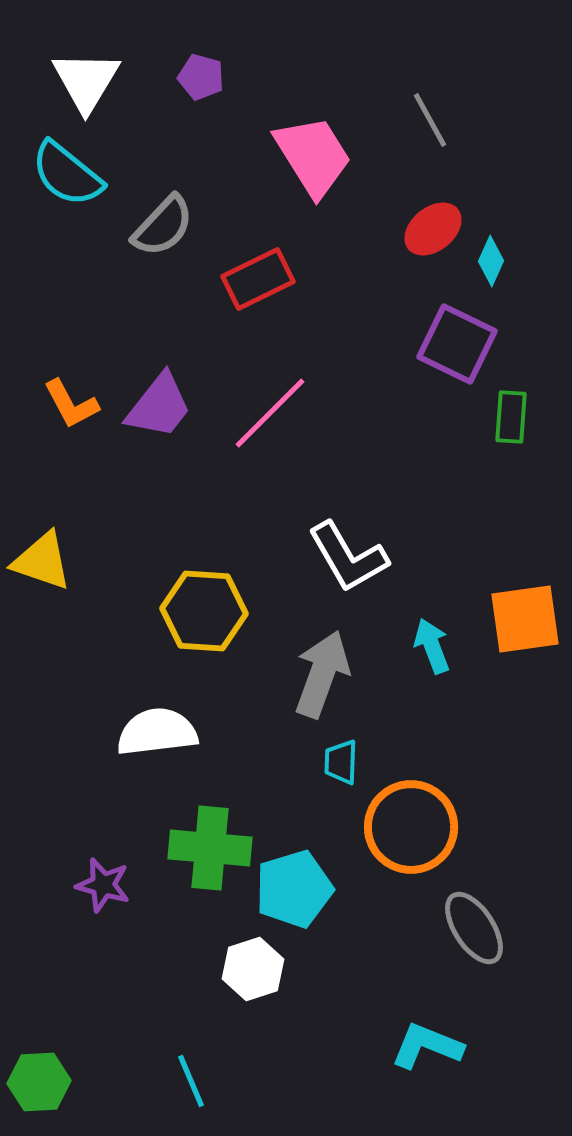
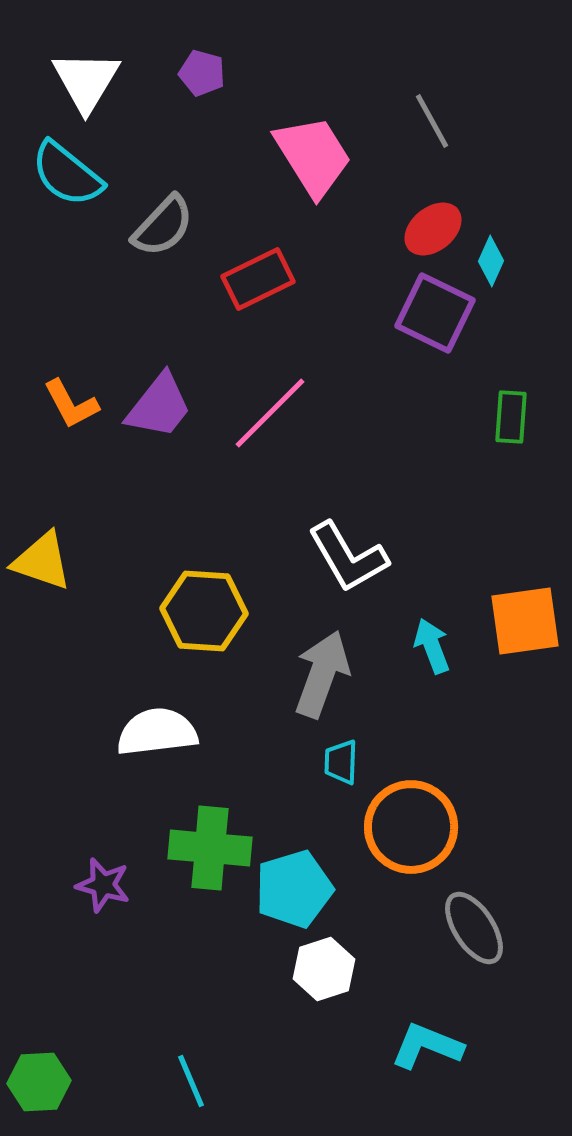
purple pentagon: moved 1 px right, 4 px up
gray line: moved 2 px right, 1 px down
purple square: moved 22 px left, 31 px up
orange square: moved 2 px down
white hexagon: moved 71 px right
